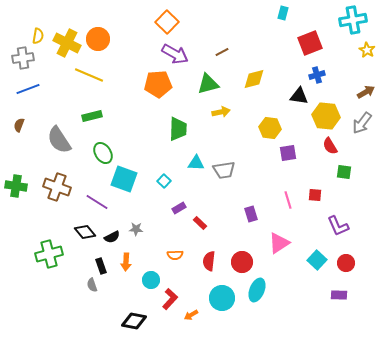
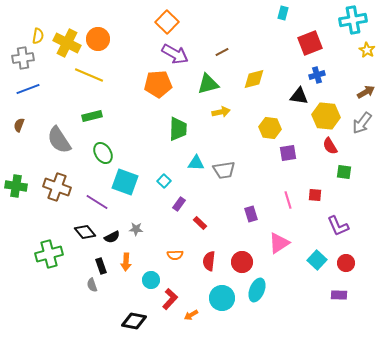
cyan square at (124, 179): moved 1 px right, 3 px down
purple rectangle at (179, 208): moved 4 px up; rotated 24 degrees counterclockwise
